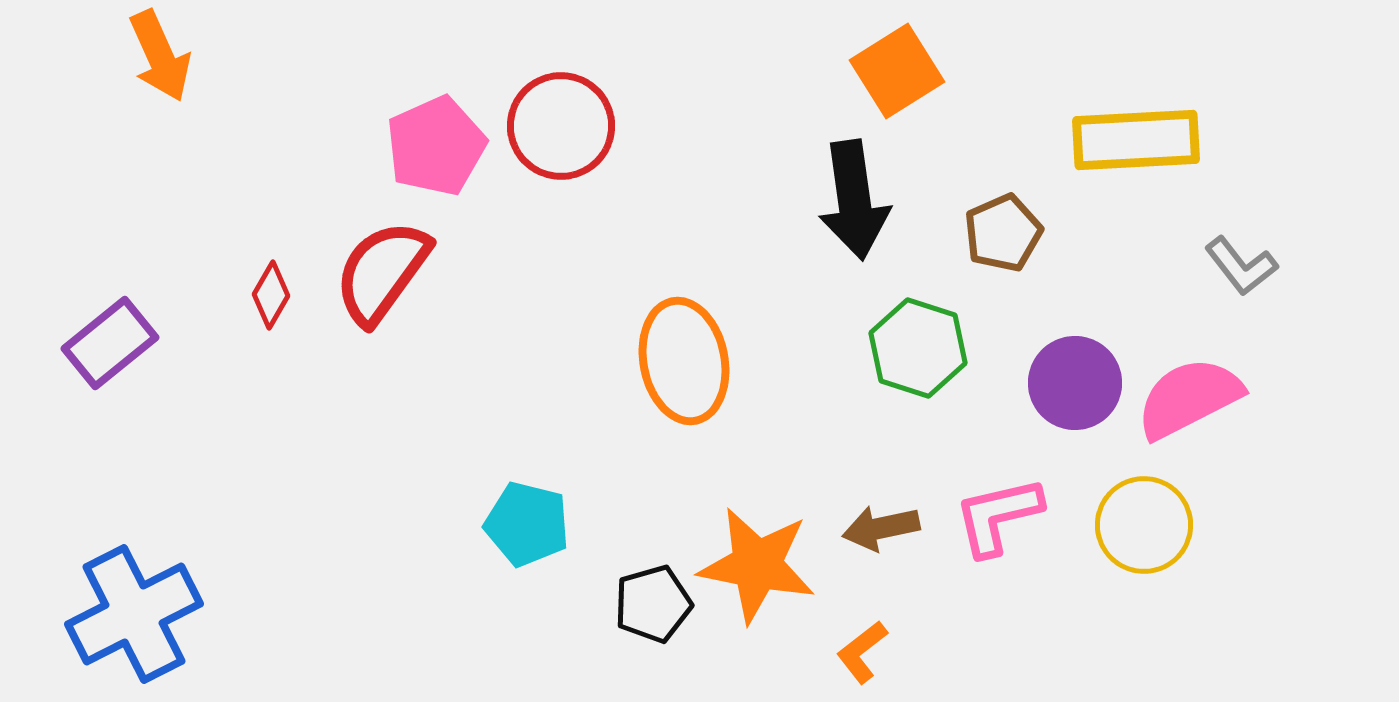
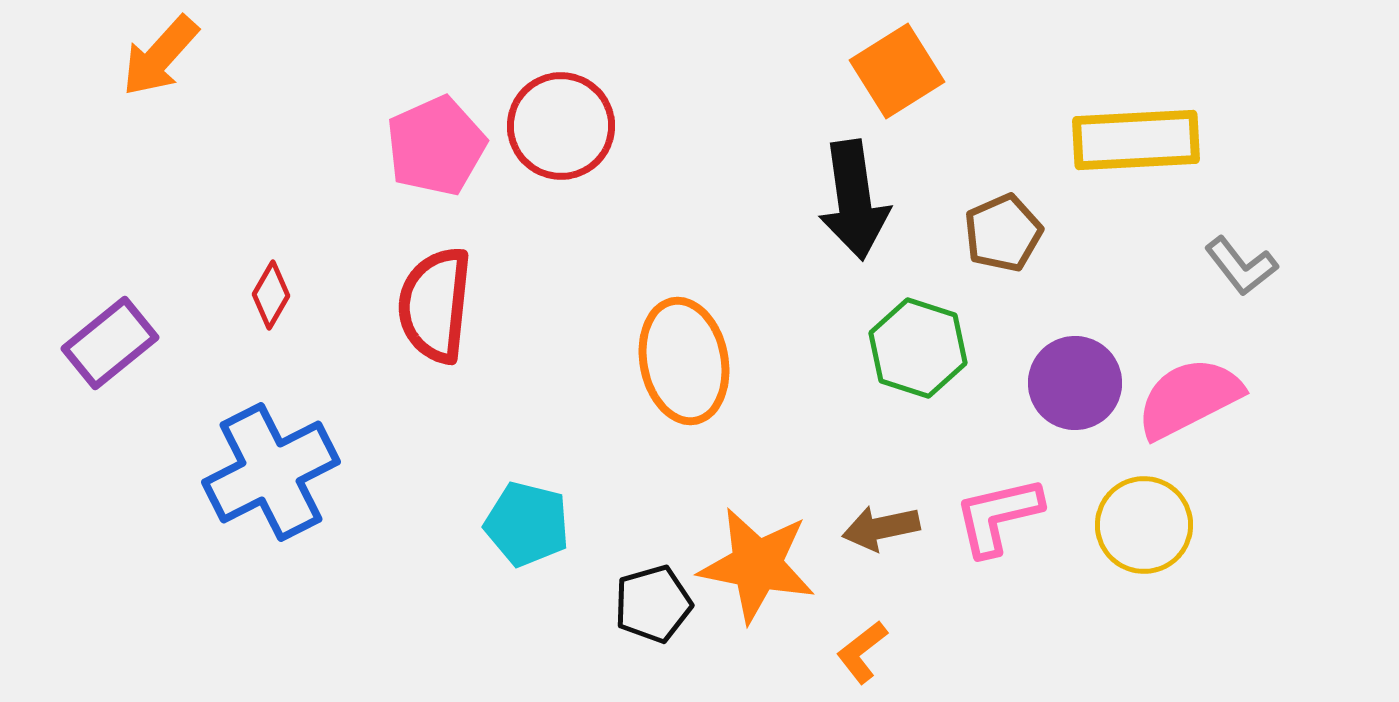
orange arrow: rotated 66 degrees clockwise
red semicircle: moved 53 px right, 33 px down; rotated 30 degrees counterclockwise
blue cross: moved 137 px right, 142 px up
